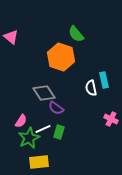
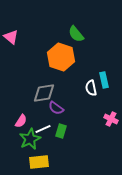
gray diamond: rotated 65 degrees counterclockwise
green rectangle: moved 2 px right, 1 px up
green star: moved 1 px right, 1 px down
